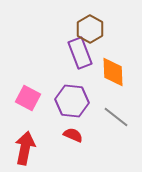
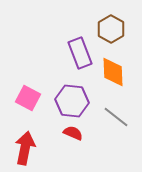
brown hexagon: moved 21 px right
red semicircle: moved 2 px up
